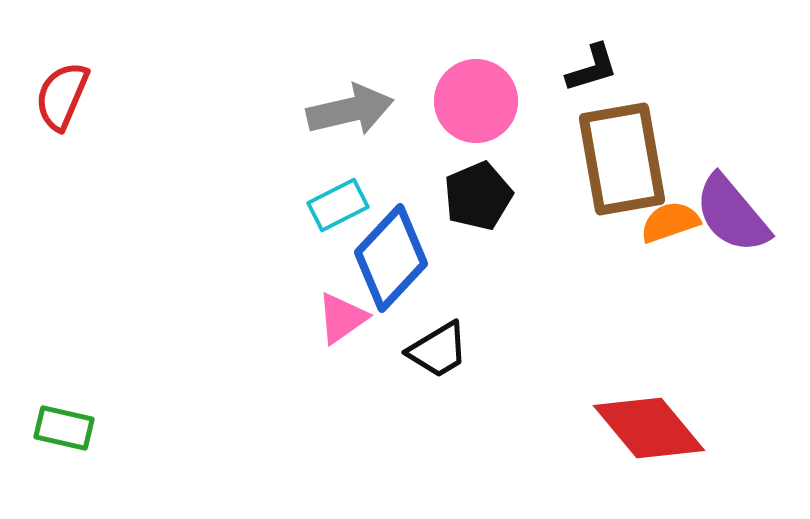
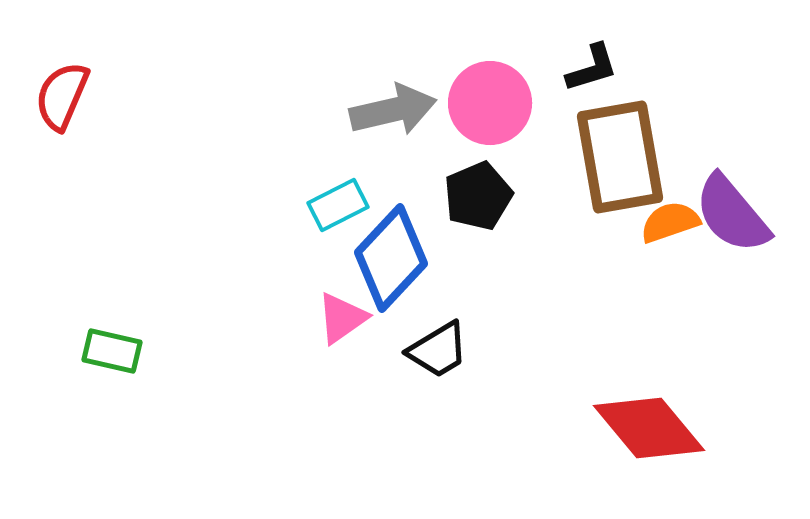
pink circle: moved 14 px right, 2 px down
gray arrow: moved 43 px right
brown rectangle: moved 2 px left, 2 px up
green rectangle: moved 48 px right, 77 px up
